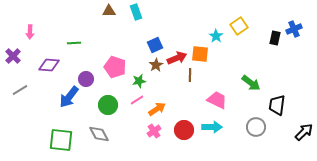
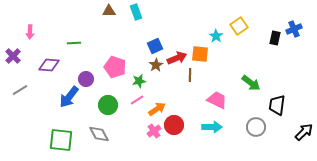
blue square: moved 1 px down
red circle: moved 10 px left, 5 px up
